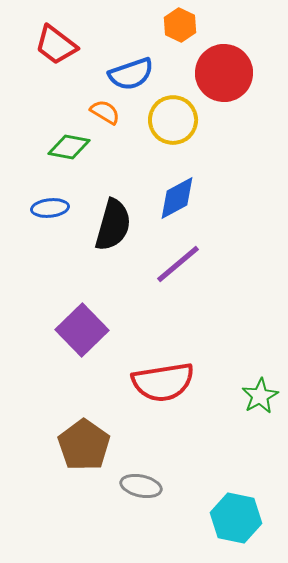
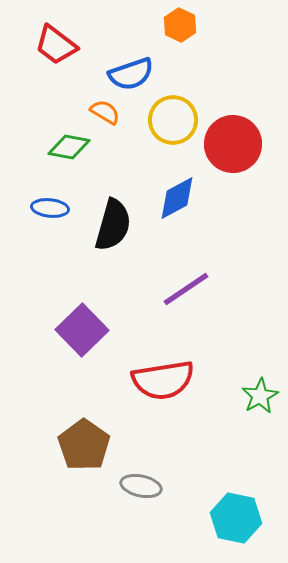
red circle: moved 9 px right, 71 px down
blue ellipse: rotated 12 degrees clockwise
purple line: moved 8 px right, 25 px down; rotated 6 degrees clockwise
red semicircle: moved 2 px up
